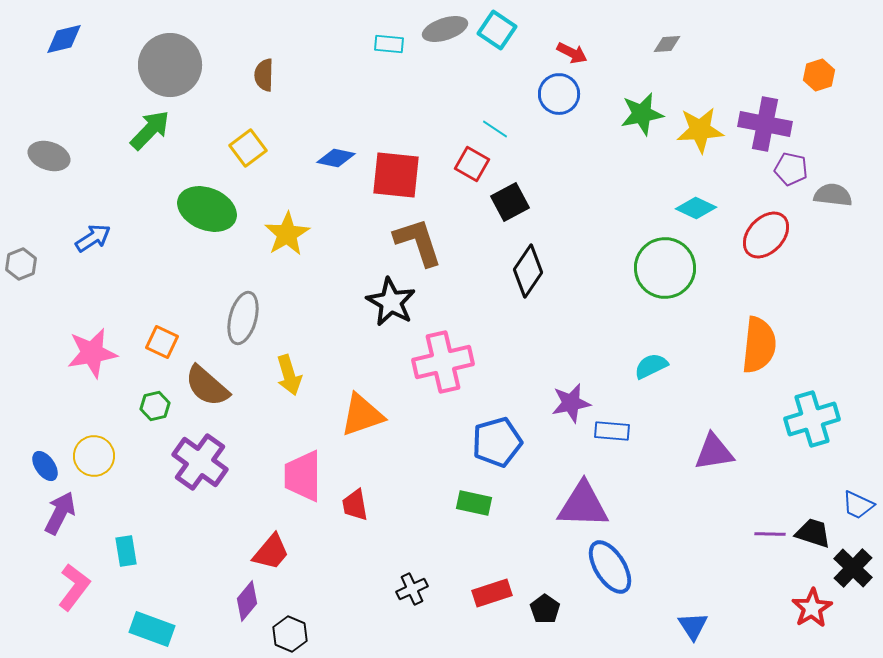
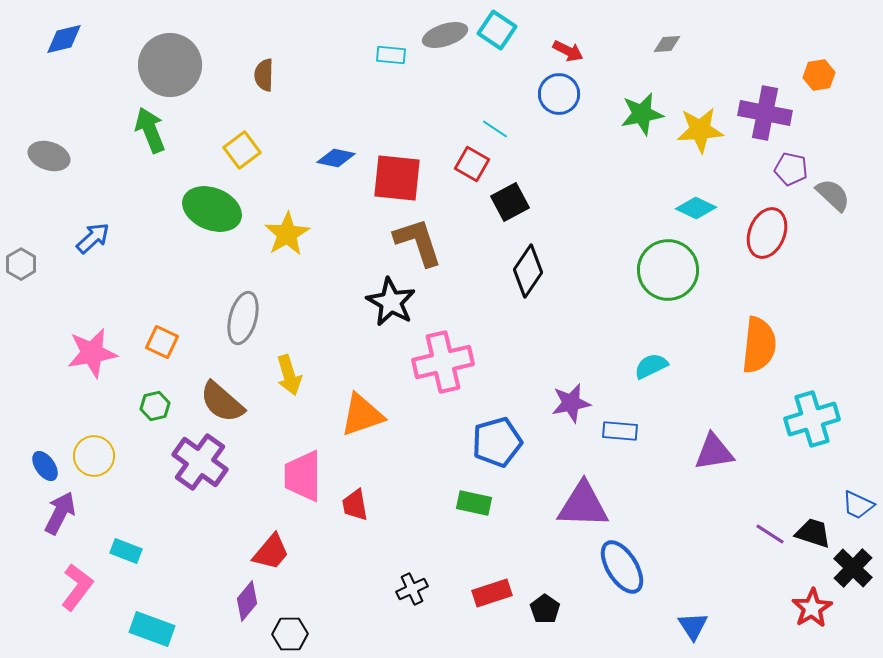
gray ellipse at (445, 29): moved 6 px down
cyan rectangle at (389, 44): moved 2 px right, 11 px down
red arrow at (572, 53): moved 4 px left, 2 px up
orange hexagon at (819, 75): rotated 8 degrees clockwise
purple cross at (765, 124): moved 11 px up
green arrow at (150, 130): rotated 66 degrees counterclockwise
yellow square at (248, 148): moved 6 px left, 2 px down
red square at (396, 175): moved 1 px right, 3 px down
gray semicircle at (833, 195): rotated 36 degrees clockwise
green ellipse at (207, 209): moved 5 px right
red ellipse at (766, 235): moved 1 px right, 2 px up; rotated 21 degrees counterclockwise
blue arrow at (93, 238): rotated 9 degrees counterclockwise
gray hexagon at (21, 264): rotated 8 degrees counterclockwise
green circle at (665, 268): moved 3 px right, 2 px down
brown semicircle at (207, 386): moved 15 px right, 16 px down
blue rectangle at (612, 431): moved 8 px right
purple line at (770, 534): rotated 32 degrees clockwise
cyan rectangle at (126, 551): rotated 60 degrees counterclockwise
blue ellipse at (610, 567): moved 12 px right
pink L-shape at (74, 587): moved 3 px right
black hexagon at (290, 634): rotated 24 degrees counterclockwise
